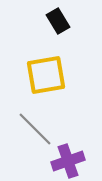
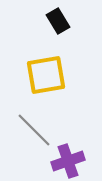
gray line: moved 1 px left, 1 px down
